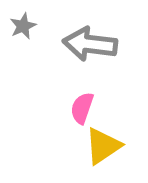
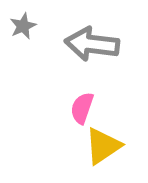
gray arrow: moved 2 px right
